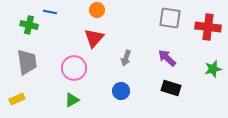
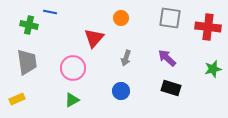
orange circle: moved 24 px right, 8 px down
pink circle: moved 1 px left
